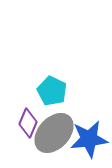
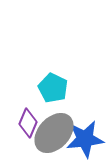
cyan pentagon: moved 1 px right, 3 px up
blue star: moved 4 px left
